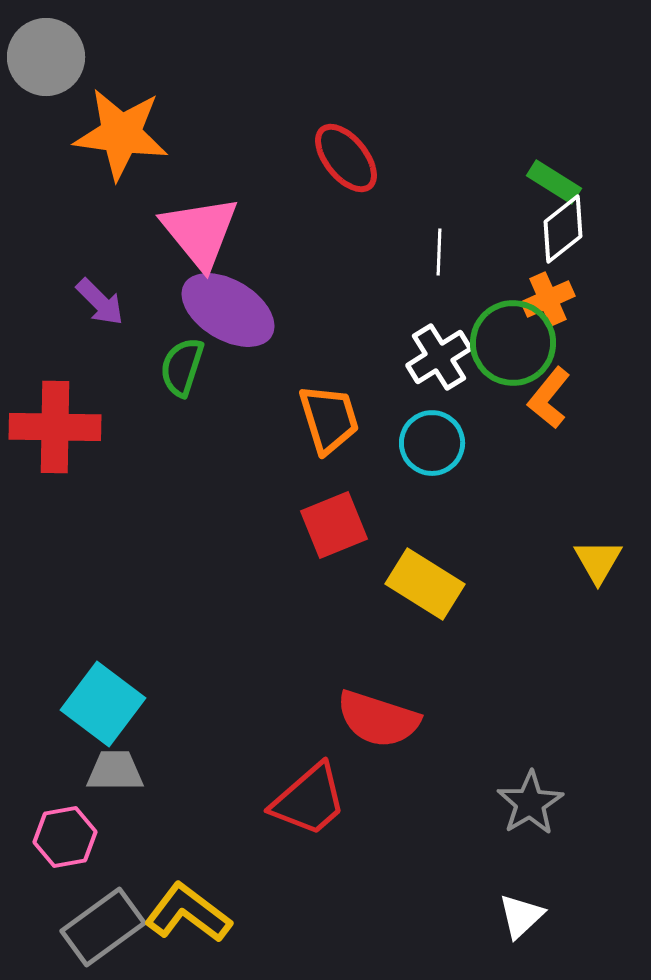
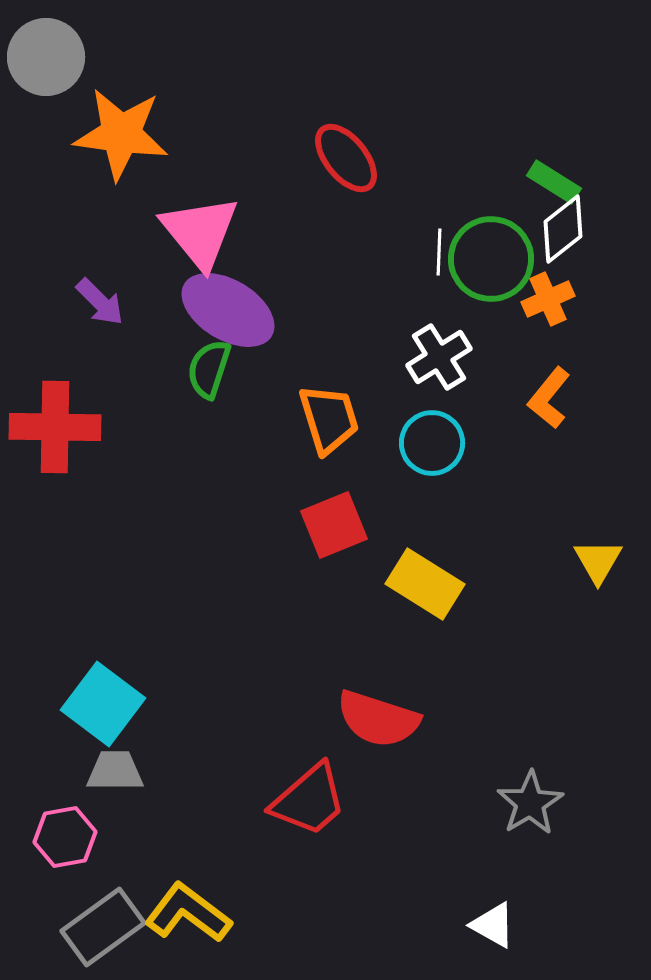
green circle: moved 22 px left, 84 px up
green semicircle: moved 27 px right, 2 px down
white triangle: moved 28 px left, 9 px down; rotated 48 degrees counterclockwise
